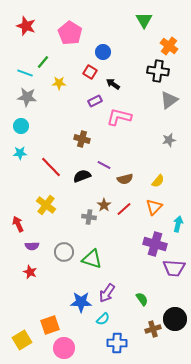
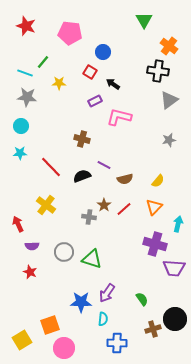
pink pentagon at (70, 33): rotated 25 degrees counterclockwise
cyan semicircle at (103, 319): rotated 40 degrees counterclockwise
